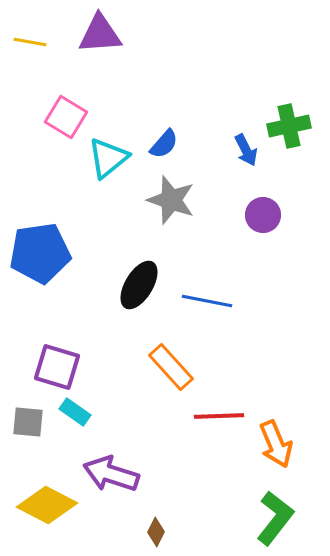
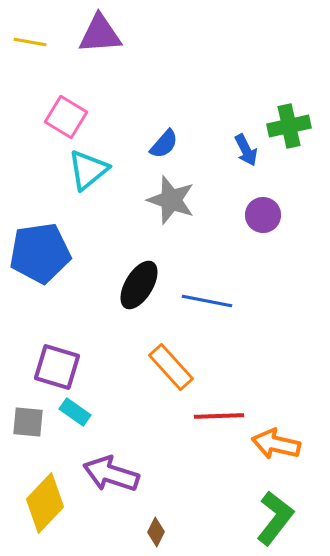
cyan triangle: moved 20 px left, 12 px down
orange arrow: rotated 126 degrees clockwise
yellow diamond: moved 2 px left, 2 px up; rotated 74 degrees counterclockwise
